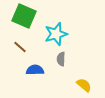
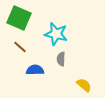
green square: moved 5 px left, 2 px down
cyan star: rotated 30 degrees clockwise
